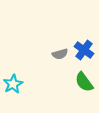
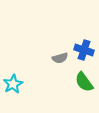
blue cross: rotated 18 degrees counterclockwise
gray semicircle: moved 4 px down
